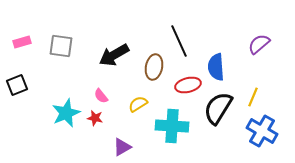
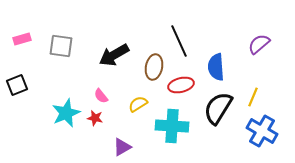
pink rectangle: moved 3 px up
red ellipse: moved 7 px left
